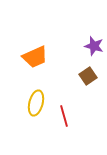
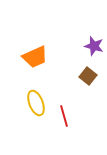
brown square: rotated 18 degrees counterclockwise
yellow ellipse: rotated 35 degrees counterclockwise
